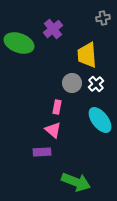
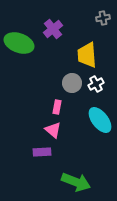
white cross: rotated 14 degrees clockwise
